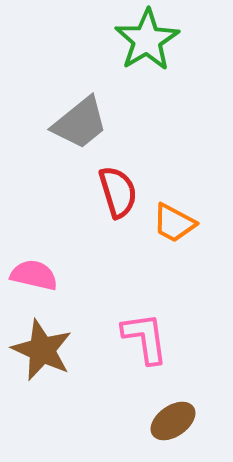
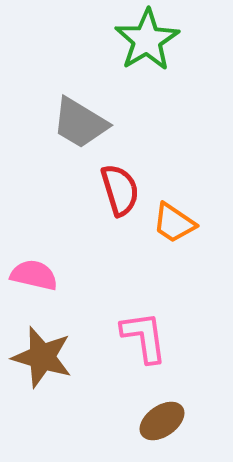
gray trapezoid: rotated 70 degrees clockwise
red semicircle: moved 2 px right, 2 px up
orange trapezoid: rotated 6 degrees clockwise
pink L-shape: moved 1 px left, 1 px up
brown star: moved 7 px down; rotated 8 degrees counterclockwise
brown ellipse: moved 11 px left
